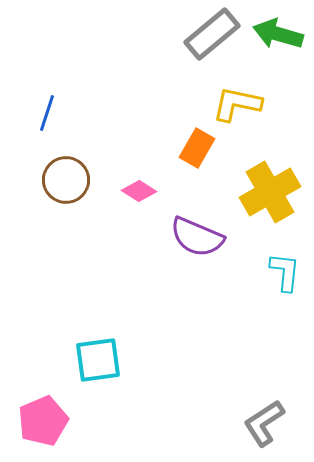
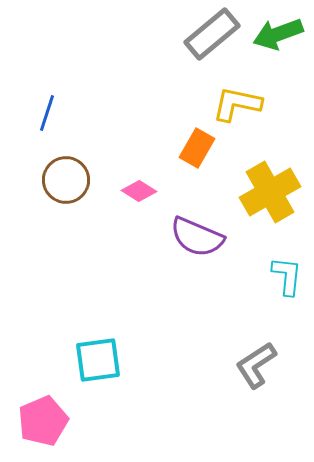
green arrow: rotated 36 degrees counterclockwise
cyan L-shape: moved 2 px right, 4 px down
gray L-shape: moved 8 px left, 58 px up
